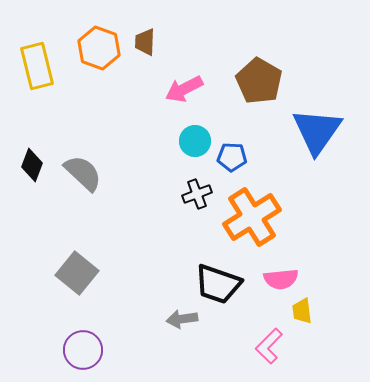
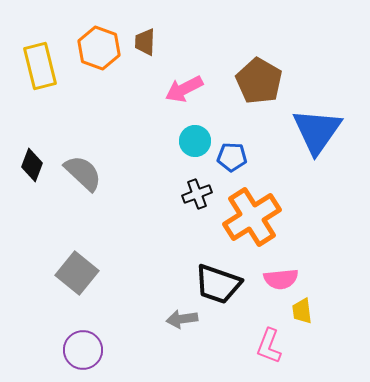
yellow rectangle: moved 3 px right
pink L-shape: rotated 24 degrees counterclockwise
